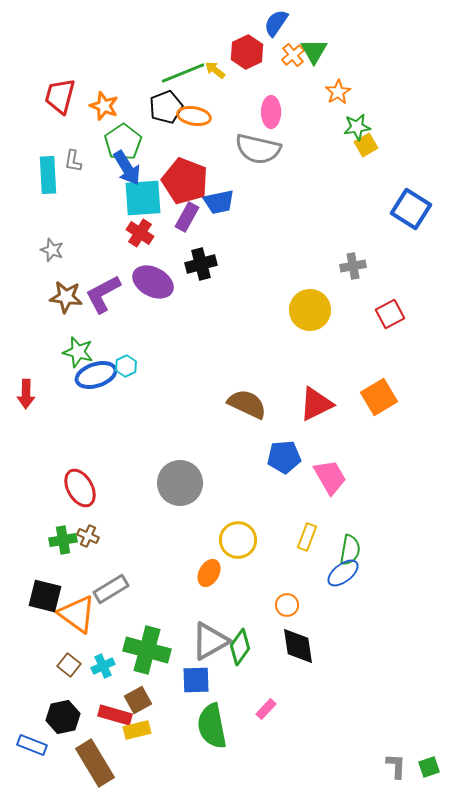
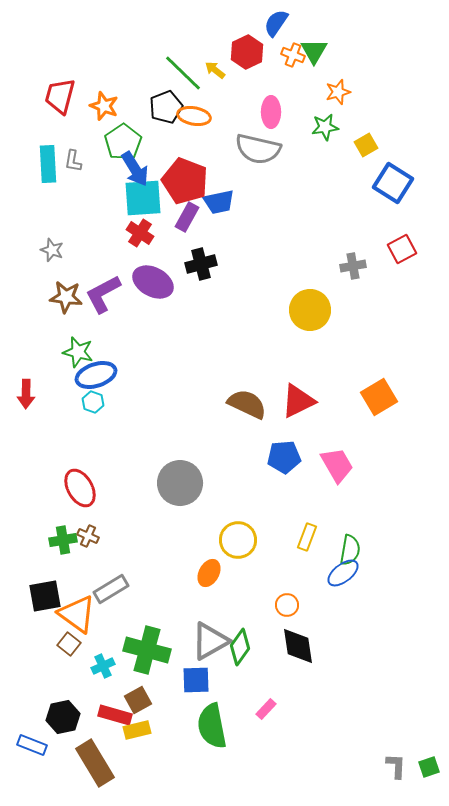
orange cross at (293, 55): rotated 30 degrees counterclockwise
green line at (183, 73): rotated 66 degrees clockwise
orange star at (338, 92): rotated 15 degrees clockwise
green star at (357, 127): moved 32 px left
blue arrow at (127, 168): moved 8 px right, 1 px down
cyan rectangle at (48, 175): moved 11 px up
blue square at (411, 209): moved 18 px left, 26 px up
red square at (390, 314): moved 12 px right, 65 px up
cyan hexagon at (126, 366): moved 33 px left, 36 px down; rotated 15 degrees counterclockwise
red triangle at (316, 404): moved 18 px left, 3 px up
pink trapezoid at (330, 477): moved 7 px right, 12 px up
black square at (45, 596): rotated 24 degrees counterclockwise
brown square at (69, 665): moved 21 px up
